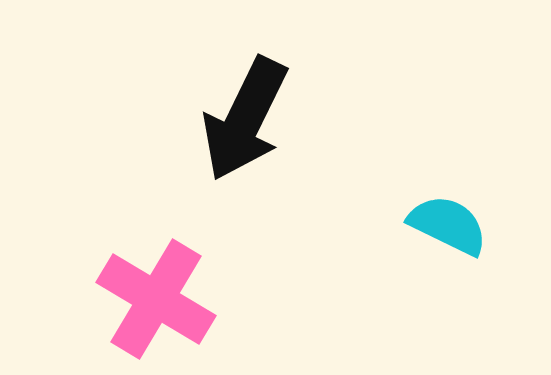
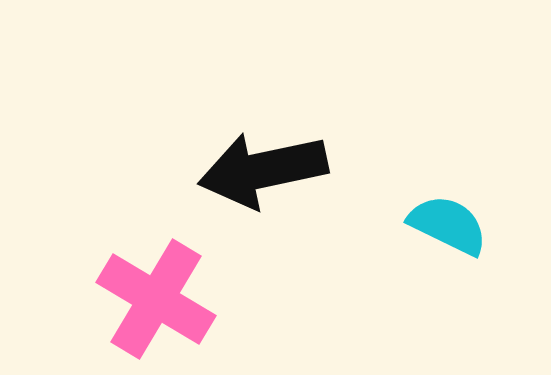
black arrow: moved 18 px right, 51 px down; rotated 52 degrees clockwise
